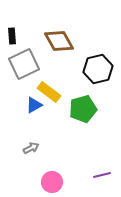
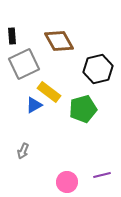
gray arrow: moved 8 px left, 3 px down; rotated 140 degrees clockwise
pink circle: moved 15 px right
